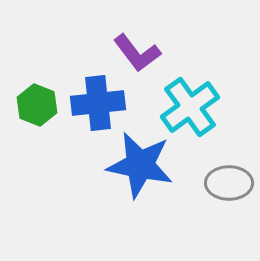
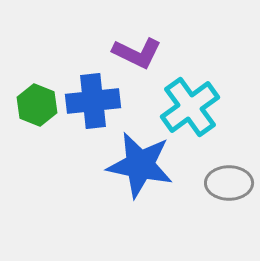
purple L-shape: rotated 27 degrees counterclockwise
blue cross: moved 5 px left, 2 px up
